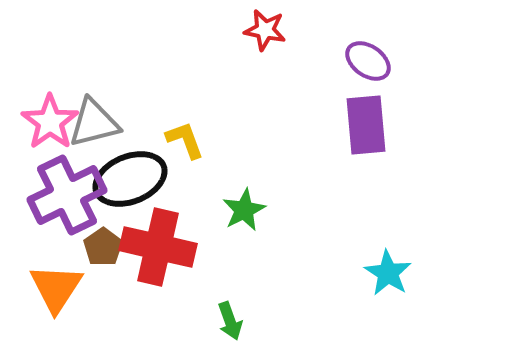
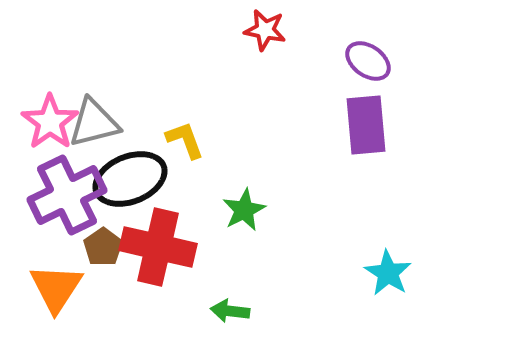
green arrow: moved 10 px up; rotated 117 degrees clockwise
